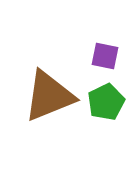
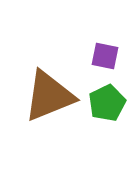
green pentagon: moved 1 px right, 1 px down
